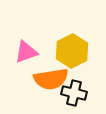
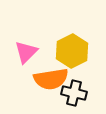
pink triangle: rotated 25 degrees counterclockwise
